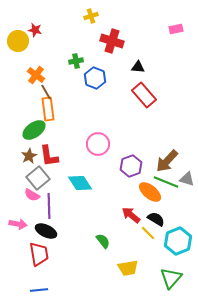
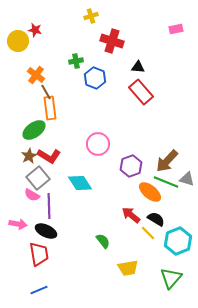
red rectangle: moved 3 px left, 3 px up
orange rectangle: moved 2 px right, 1 px up
red L-shape: rotated 50 degrees counterclockwise
blue line: rotated 18 degrees counterclockwise
